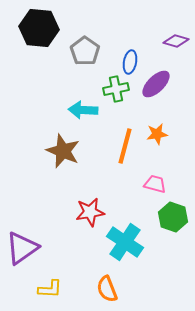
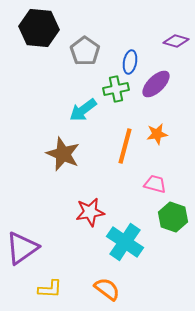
cyan arrow: rotated 40 degrees counterclockwise
brown star: moved 3 px down
orange semicircle: rotated 148 degrees clockwise
